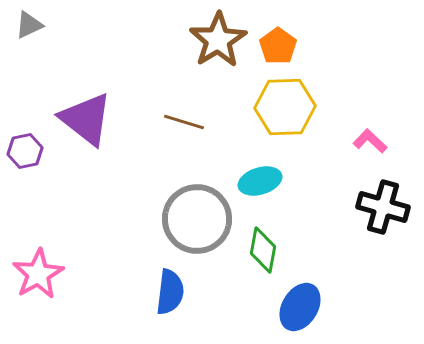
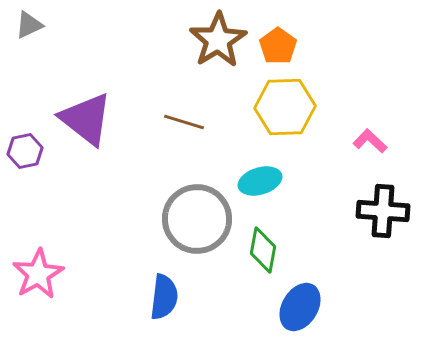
black cross: moved 4 px down; rotated 12 degrees counterclockwise
blue semicircle: moved 6 px left, 5 px down
